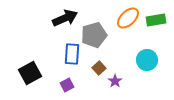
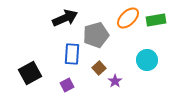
gray pentagon: moved 2 px right
